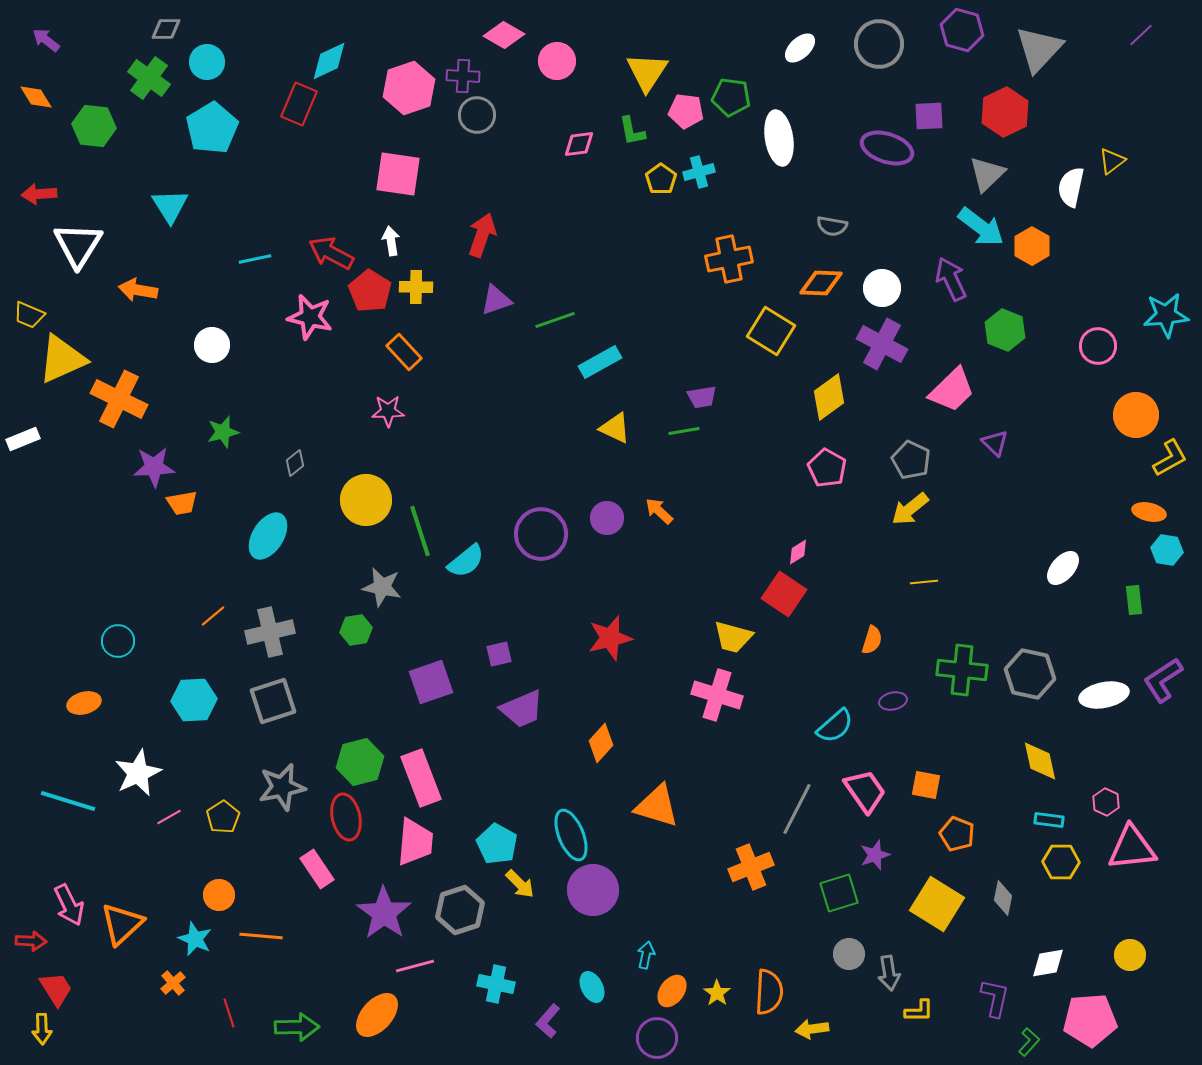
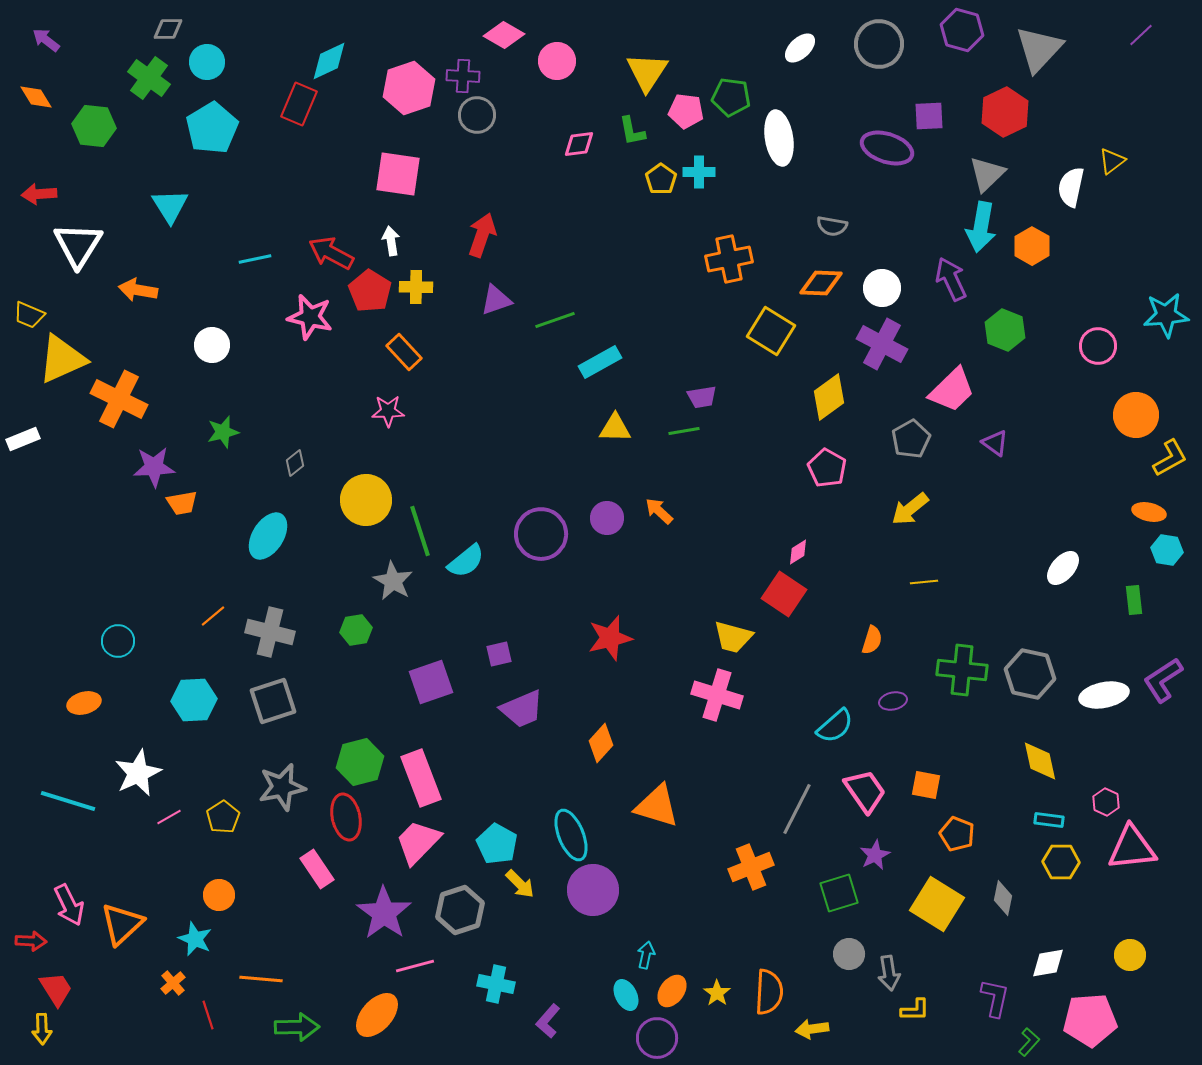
gray diamond at (166, 29): moved 2 px right
cyan cross at (699, 172): rotated 16 degrees clockwise
cyan arrow at (981, 227): rotated 63 degrees clockwise
yellow triangle at (615, 428): rotated 24 degrees counterclockwise
purple triangle at (995, 443): rotated 8 degrees counterclockwise
gray pentagon at (911, 460): moved 21 px up; rotated 18 degrees clockwise
gray star at (382, 587): moved 11 px right, 6 px up; rotated 18 degrees clockwise
gray cross at (270, 632): rotated 27 degrees clockwise
pink trapezoid at (415, 842): moved 3 px right; rotated 141 degrees counterclockwise
purple star at (875, 855): rotated 8 degrees counterclockwise
orange line at (261, 936): moved 43 px down
cyan ellipse at (592, 987): moved 34 px right, 8 px down
yellow L-shape at (919, 1011): moved 4 px left, 1 px up
red line at (229, 1013): moved 21 px left, 2 px down
